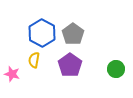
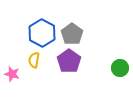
gray pentagon: moved 1 px left
purple pentagon: moved 1 px left, 4 px up
green circle: moved 4 px right, 1 px up
